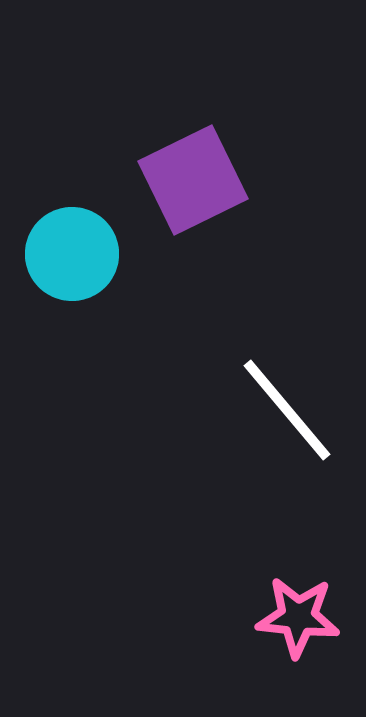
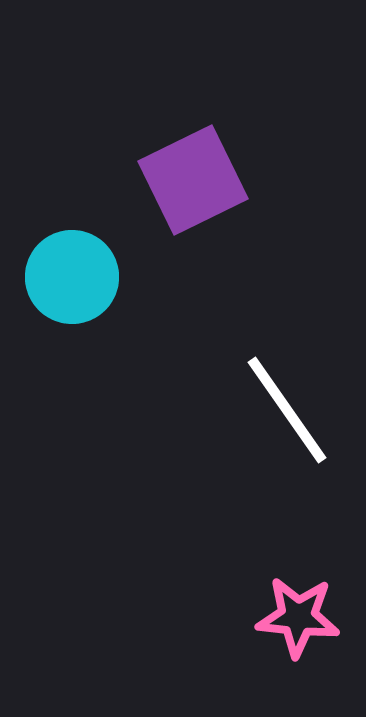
cyan circle: moved 23 px down
white line: rotated 5 degrees clockwise
